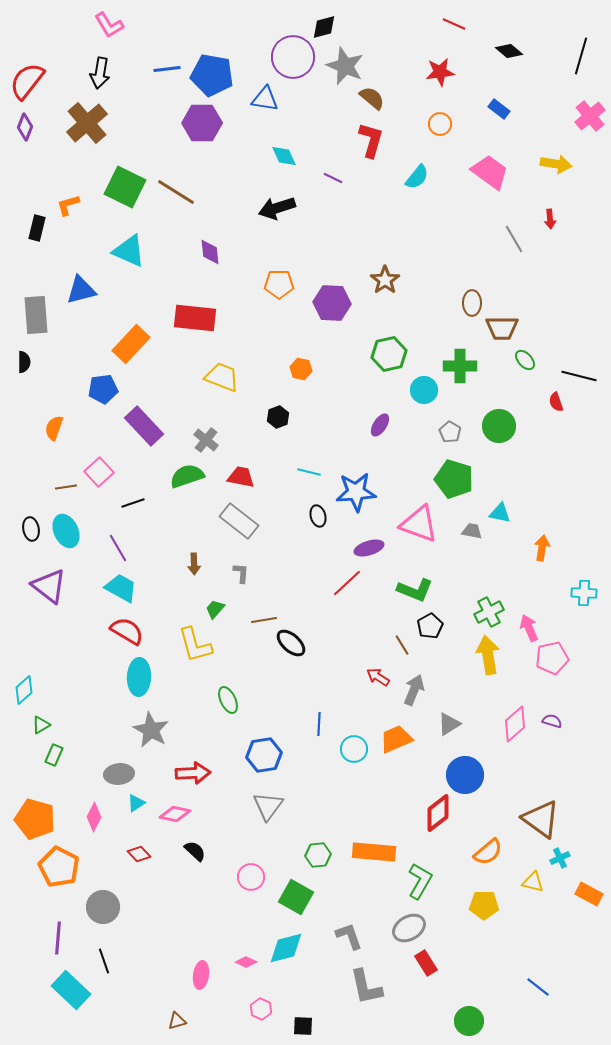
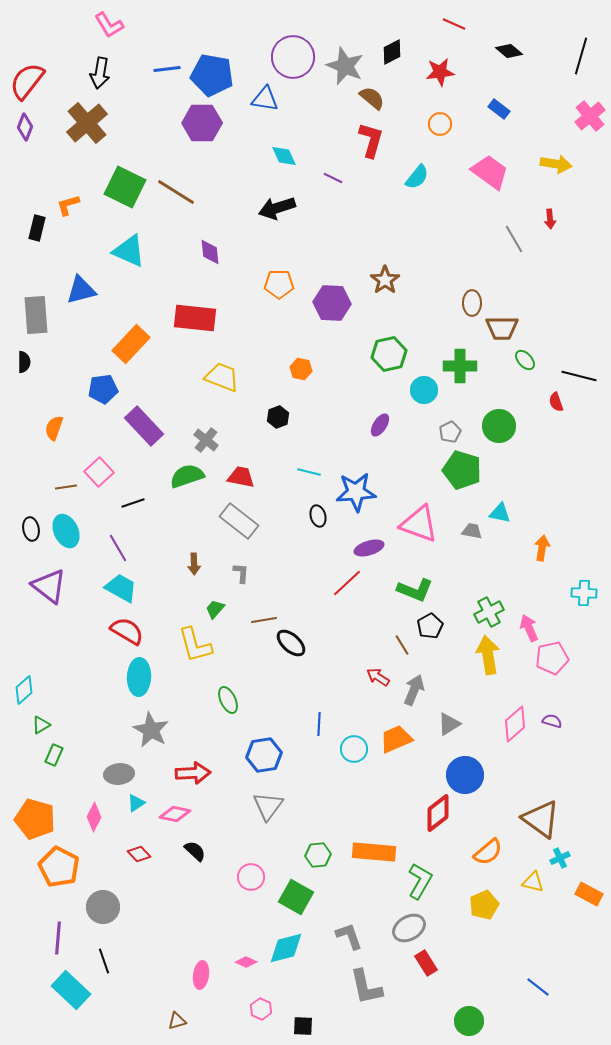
black diamond at (324, 27): moved 68 px right, 25 px down; rotated 12 degrees counterclockwise
gray pentagon at (450, 432): rotated 15 degrees clockwise
green pentagon at (454, 479): moved 8 px right, 9 px up
yellow pentagon at (484, 905): rotated 24 degrees counterclockwise
